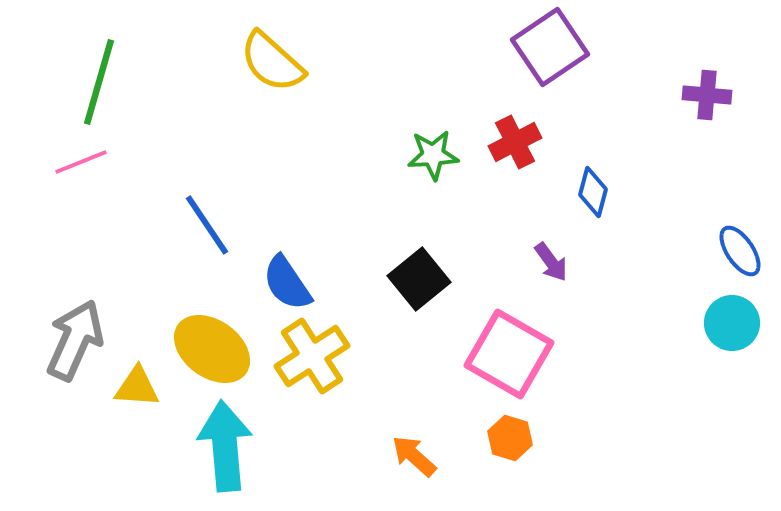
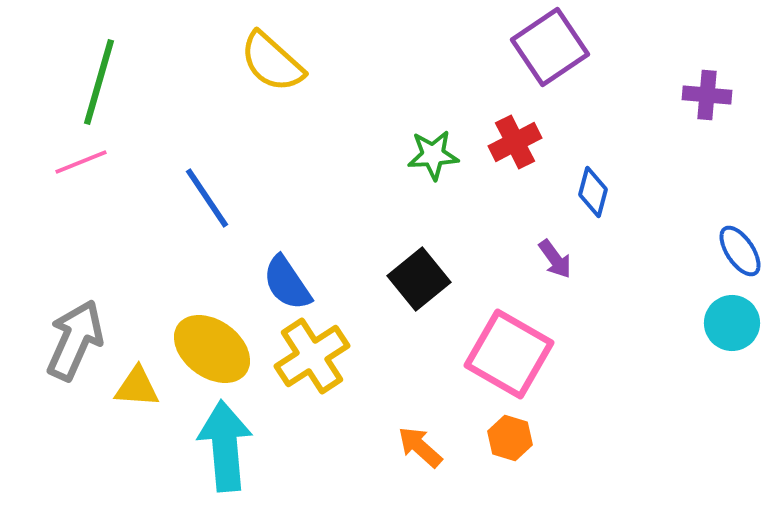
blue line: moved 27 px up
purple arrow: moved 4 px right, 3 px up
orange arrow: moved 6 px right, 9 px up
